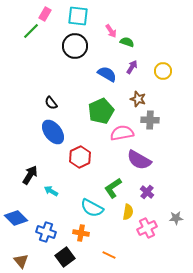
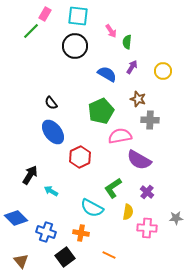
green semicircle: rotated 104 degrees counterclockwise
pink semicircle: moved 2 px left, 3 px down
pink cross: rotated 30 degrees clockwise
